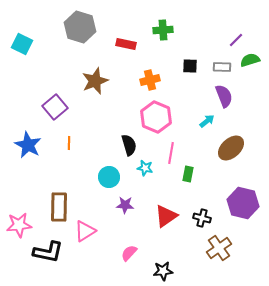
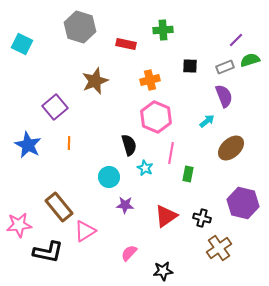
gray rectangle: moved 3 px right; rotated 24 degrees counterclockwise
cyan star: rotated 14 degrees clockwise
brown rectangle: rotated 40 degrees counterclockwise
